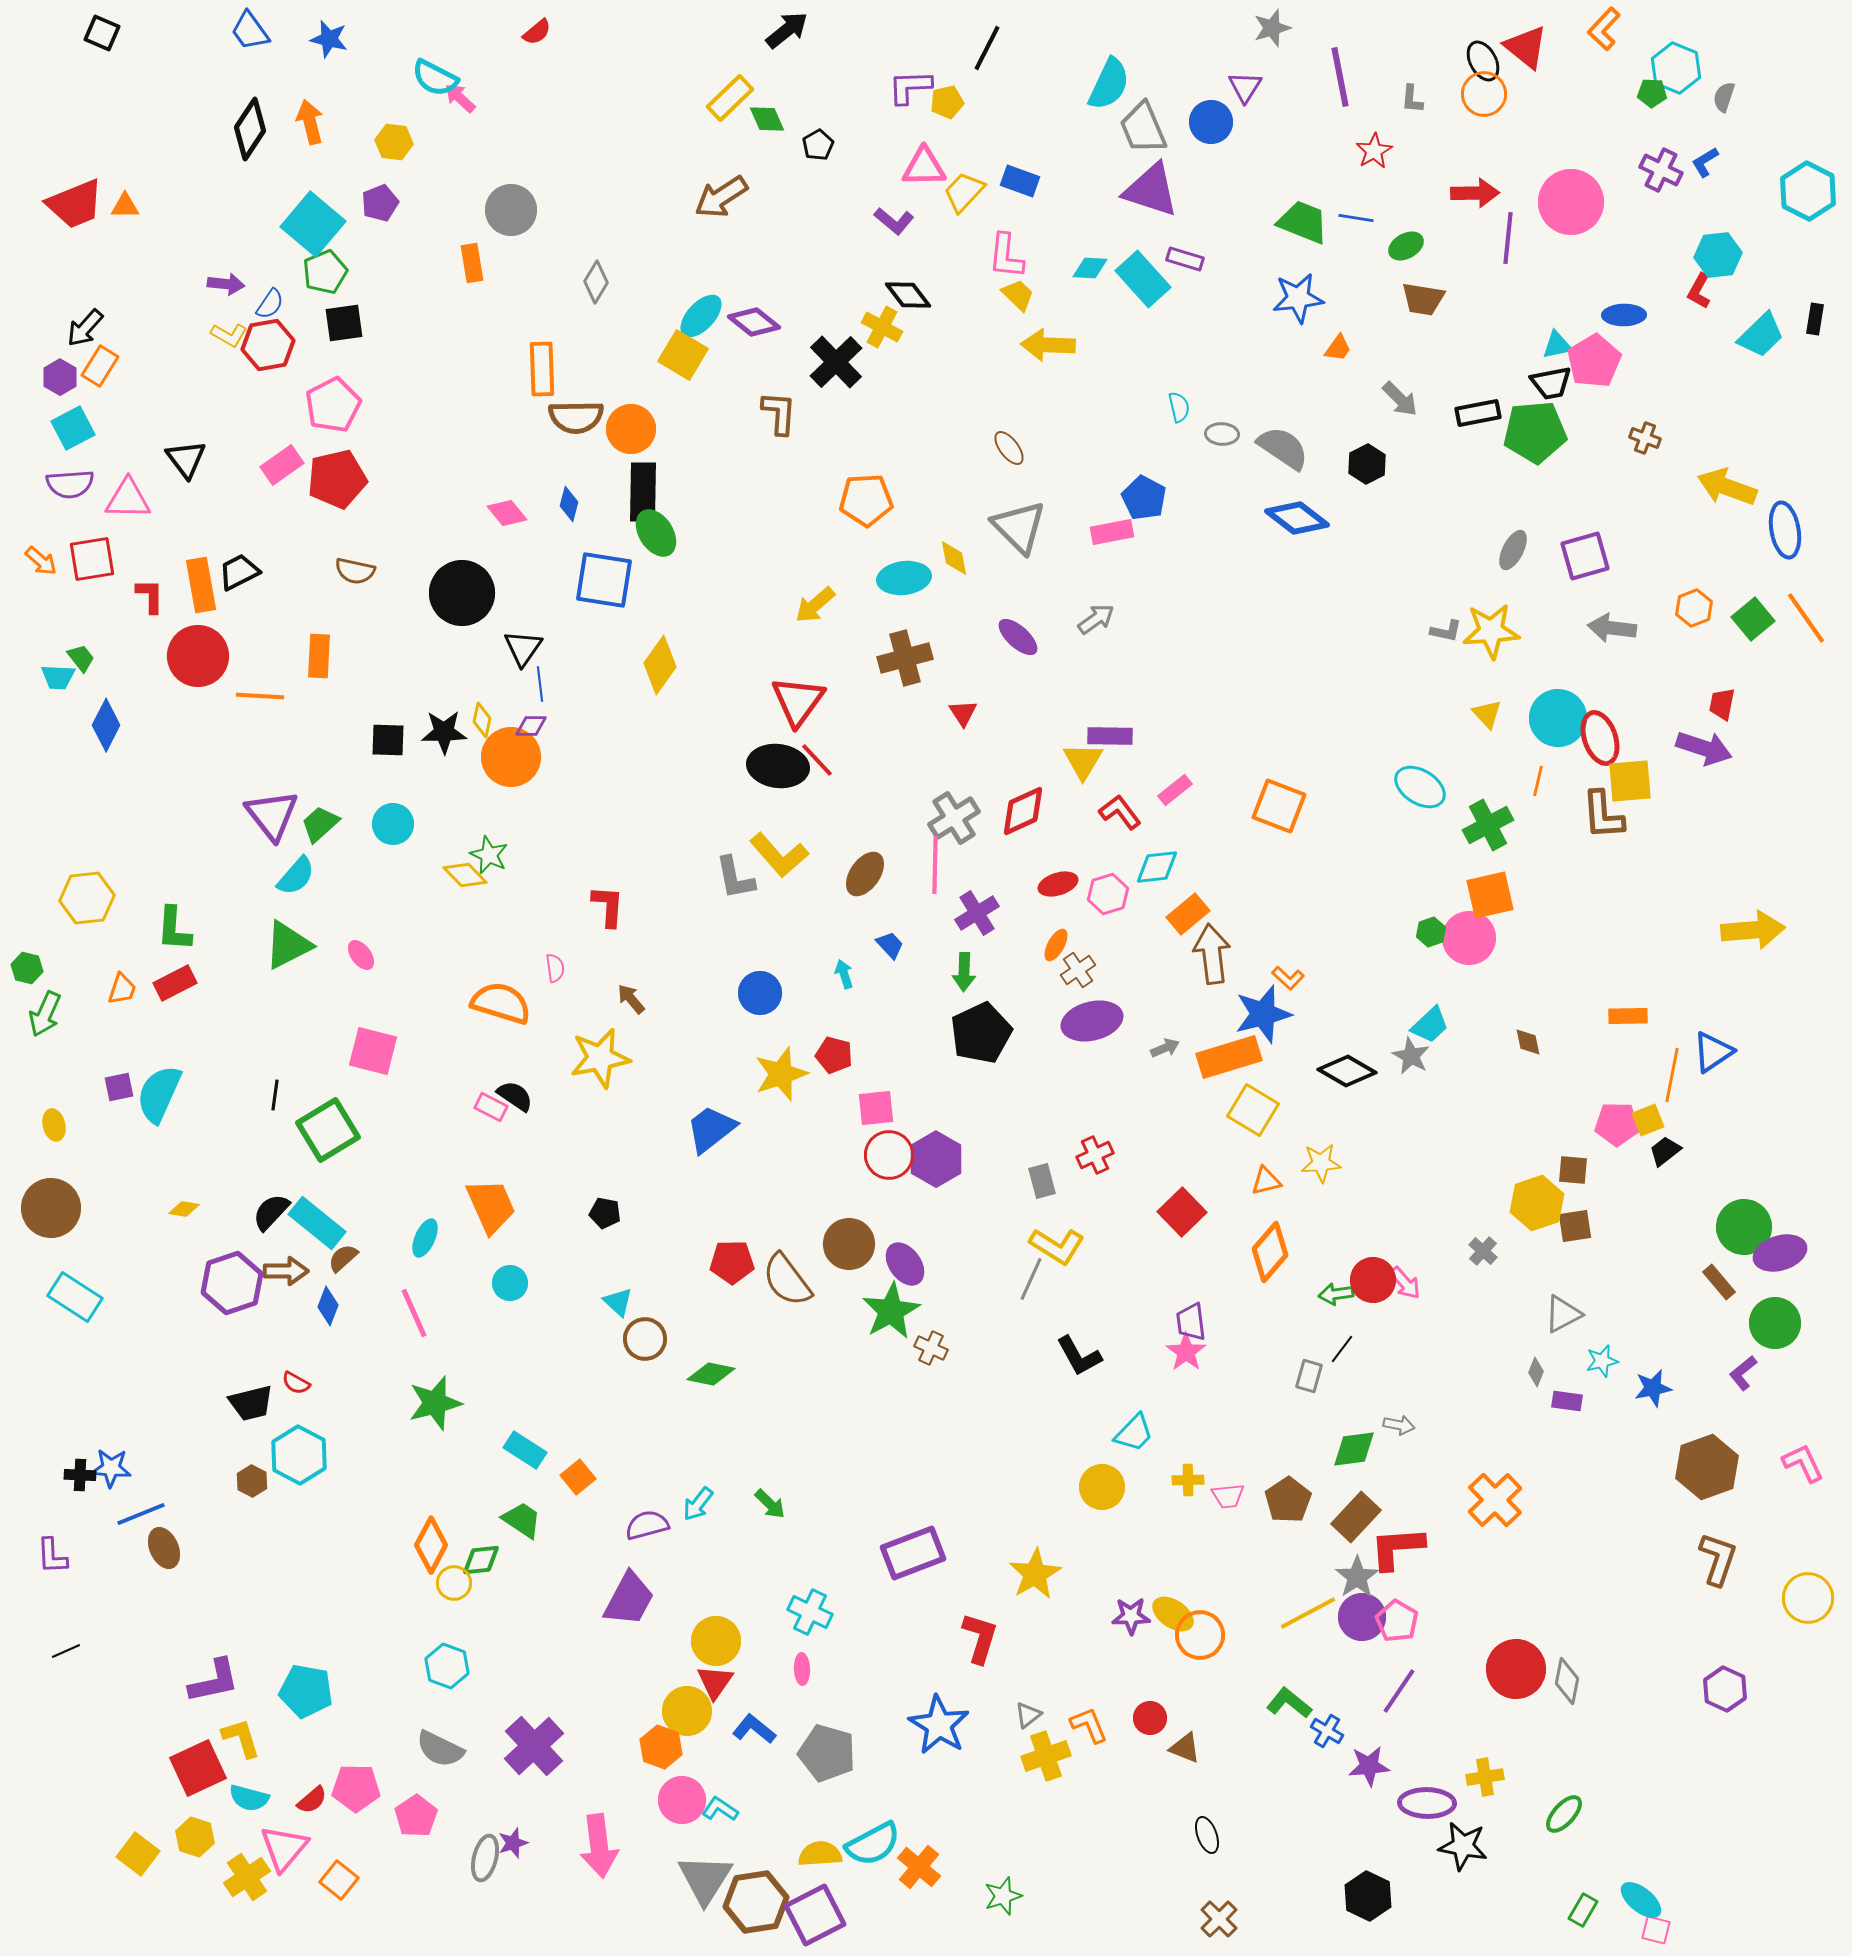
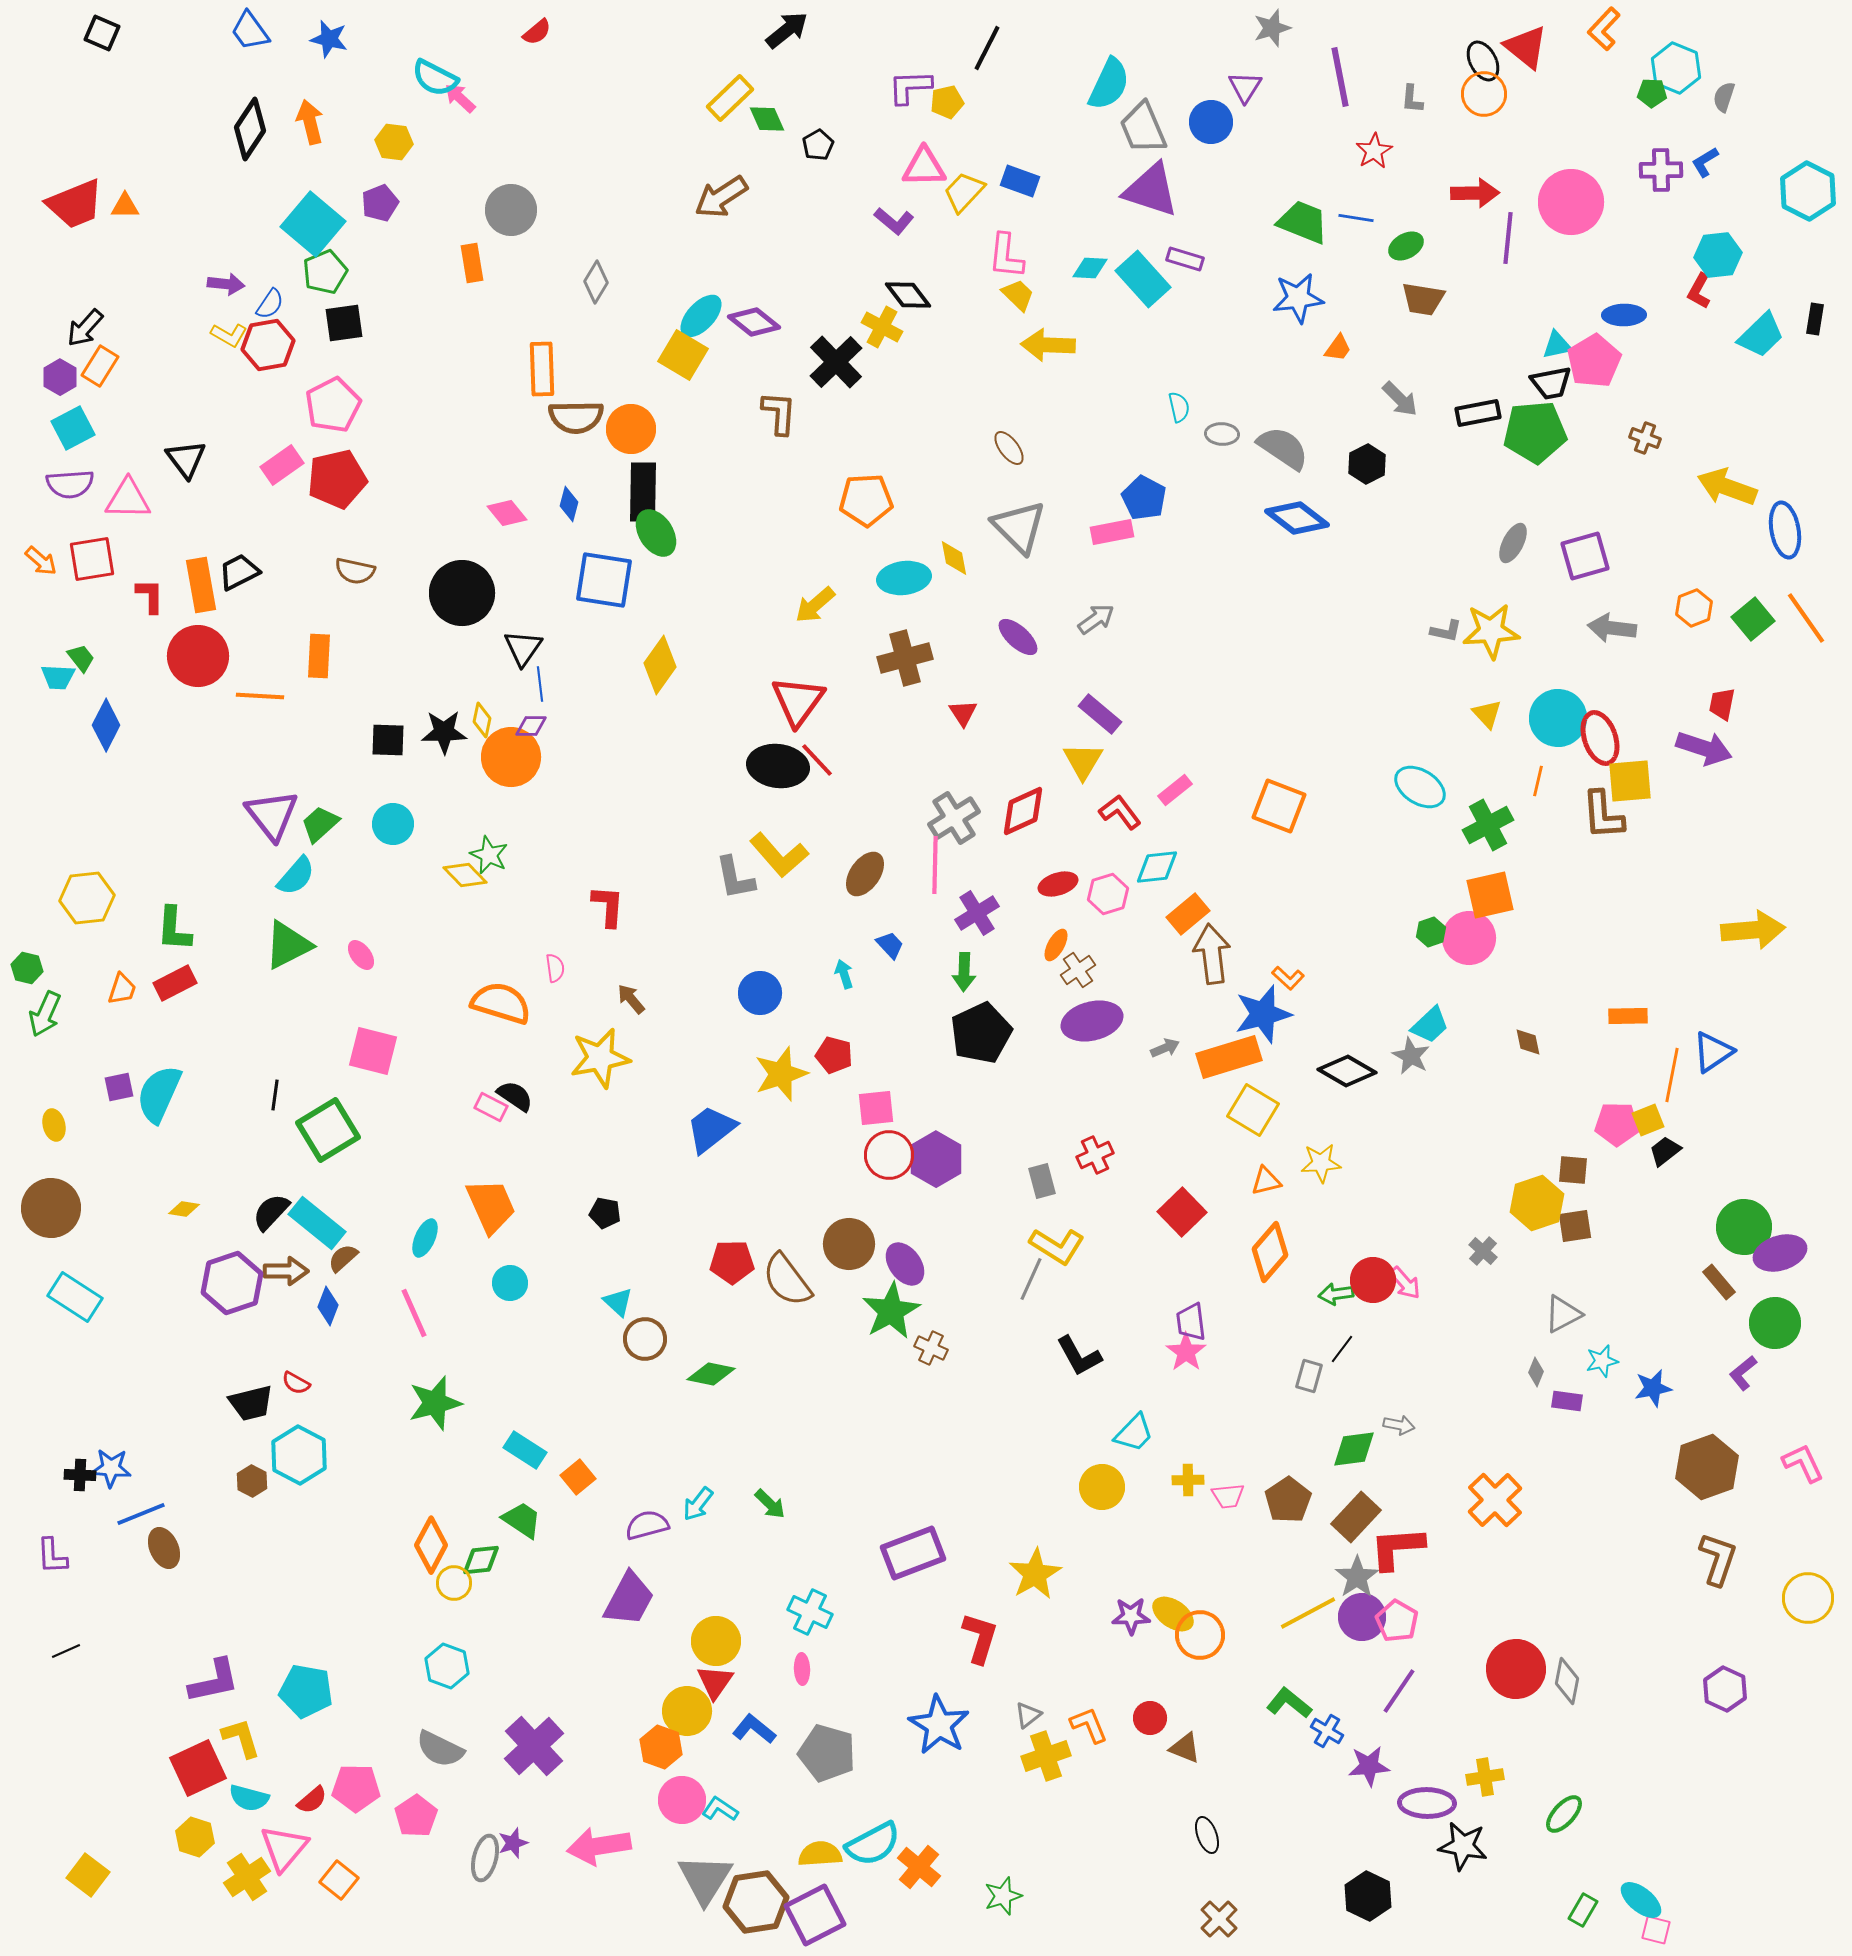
purple cross at (1661, 170): rotated 27 degrees counterclockwise
gray ellipse at (1513, 550): moved 7 px up
purple rectangle at (1110, 736): moved 10 px left, 22 px up; rotated 39 degrees clockwise
pink arrow at (599, 1846): rotated 88 degrees clockwise
yellow square at (138, 1854): moved 50 px left, 21 px down
